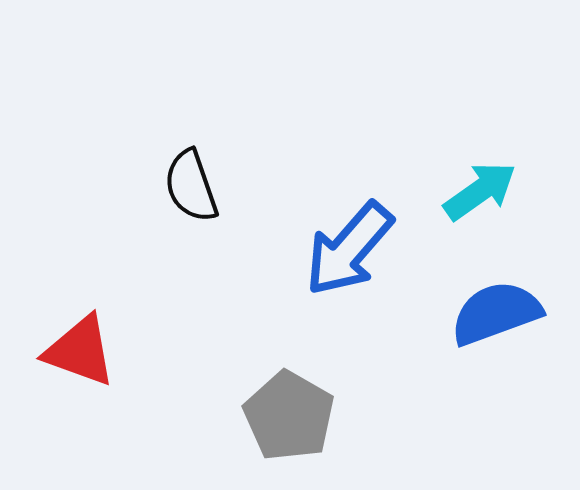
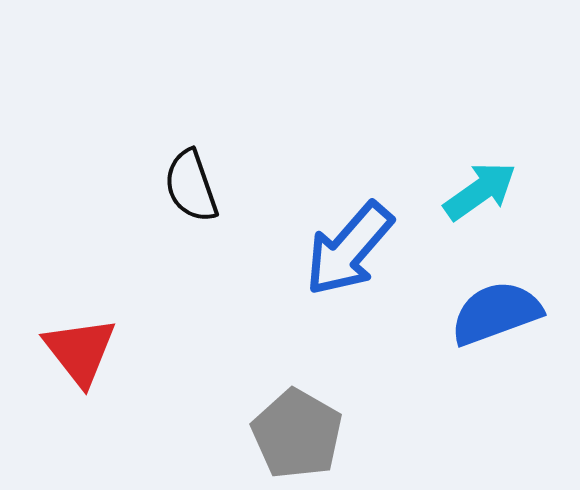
red triangle: rotated 32 degrees clockwise
gray pentagon: moved 8 px right, 18 px down
